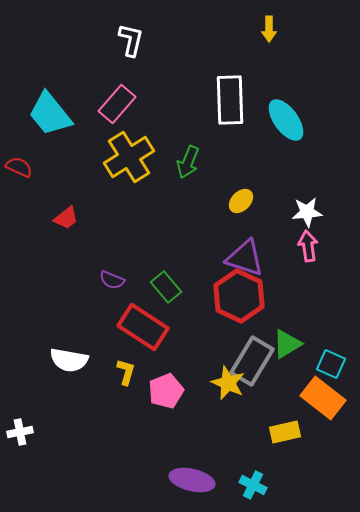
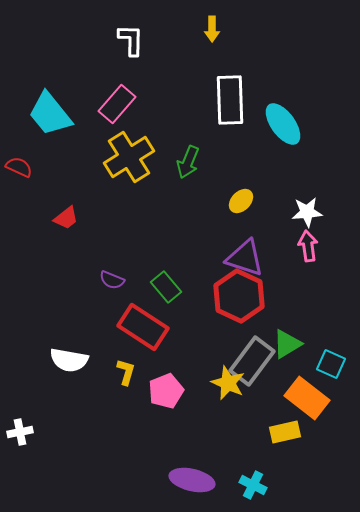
yellow arrow: moved 57 px left
white L-shape: rotated 12 degrees counterclockwise
cyan ellipse: moved 3 px left, 4 px down
gray rectangle: rotated 6 degrees clockwise
orange rectangle: moved 16 px left
